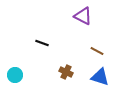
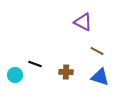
purple triangle: moved 6 px down
black line: moved 7 px left, 21 px down
brown cross: rotated 24 degrees counterclockwise
